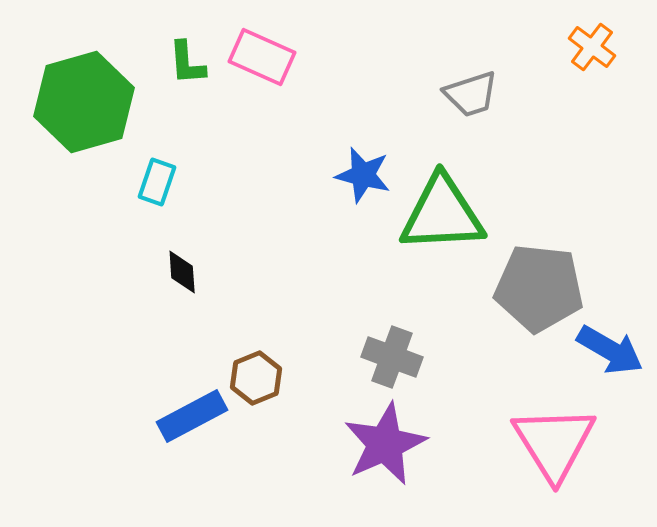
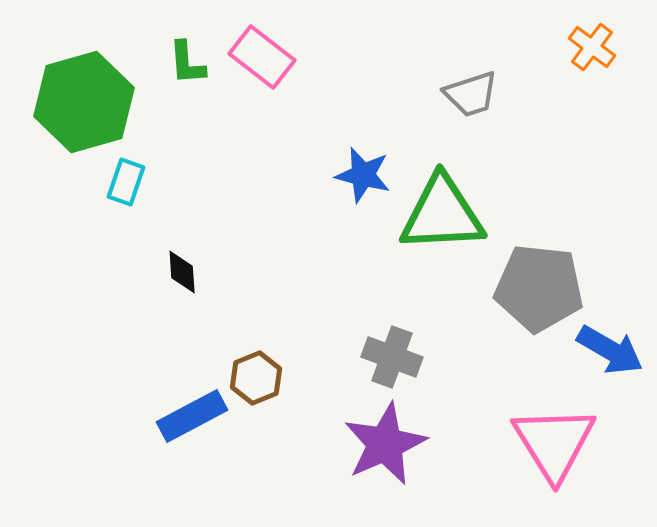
pink rectangle: rotated 14 degrees clockwise
cyan rectangle: moved 31 px left
